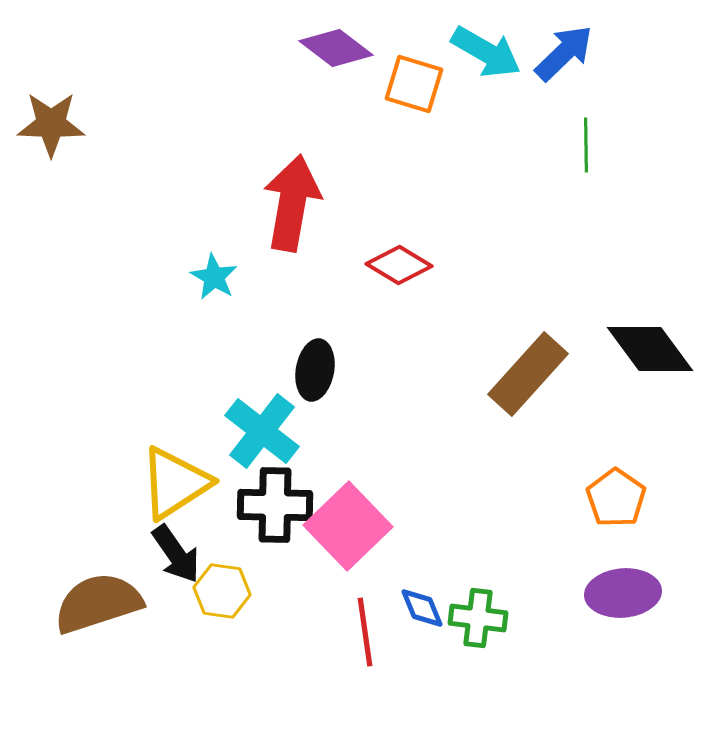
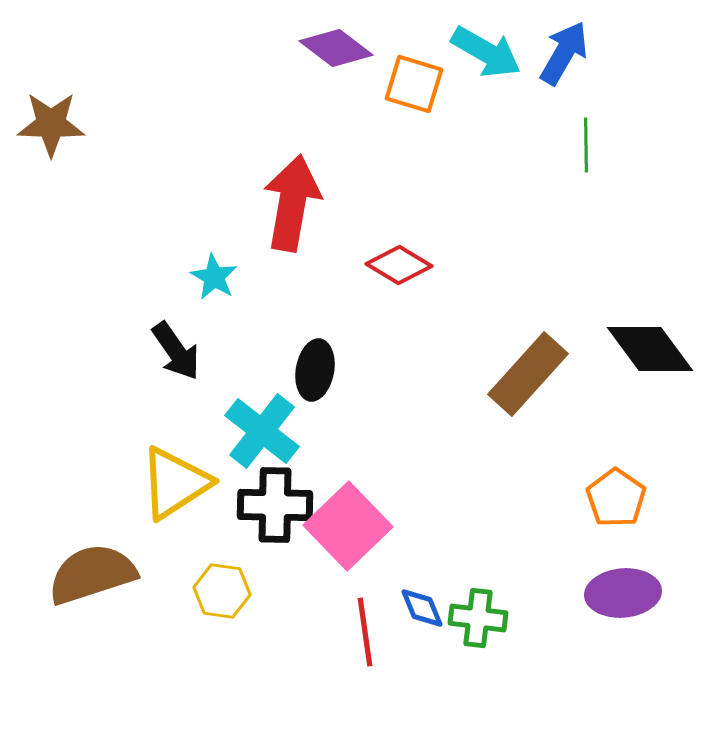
blue arrow: rotated 16 degrees counterclockwise
black arrow: moved 203 px up
brown semicircle: moved 6 px left, 29 px up
